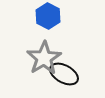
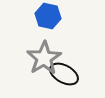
blue hexagon: rotated 15 degrees counterclockwise
